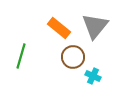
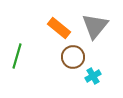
green line: moved 4 px left
cyan cross: rotated 35 degrees clockwise
